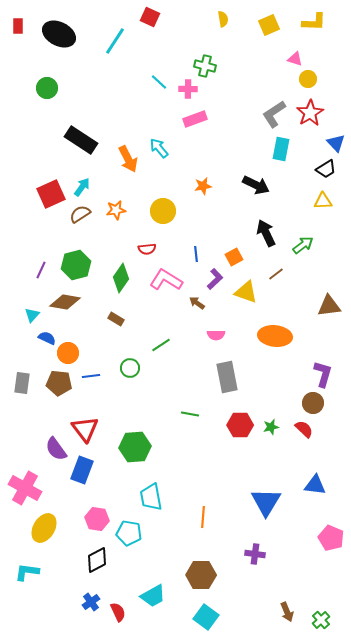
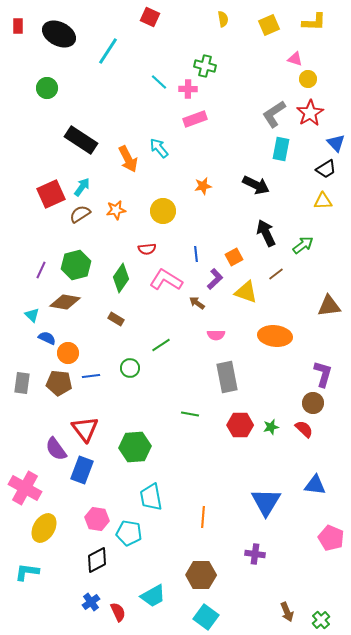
cyan line at (115, 41): moved 7 px left, 10 px down
cyan triangle at (32, 315): rotated 28 degrees counterclockwise
